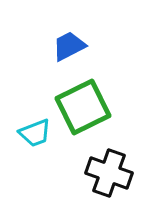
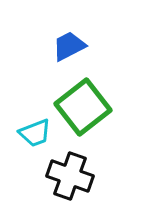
green square: rotated 12 degrees counterclockwise
black cross: moved 39 px left, 3 px down
